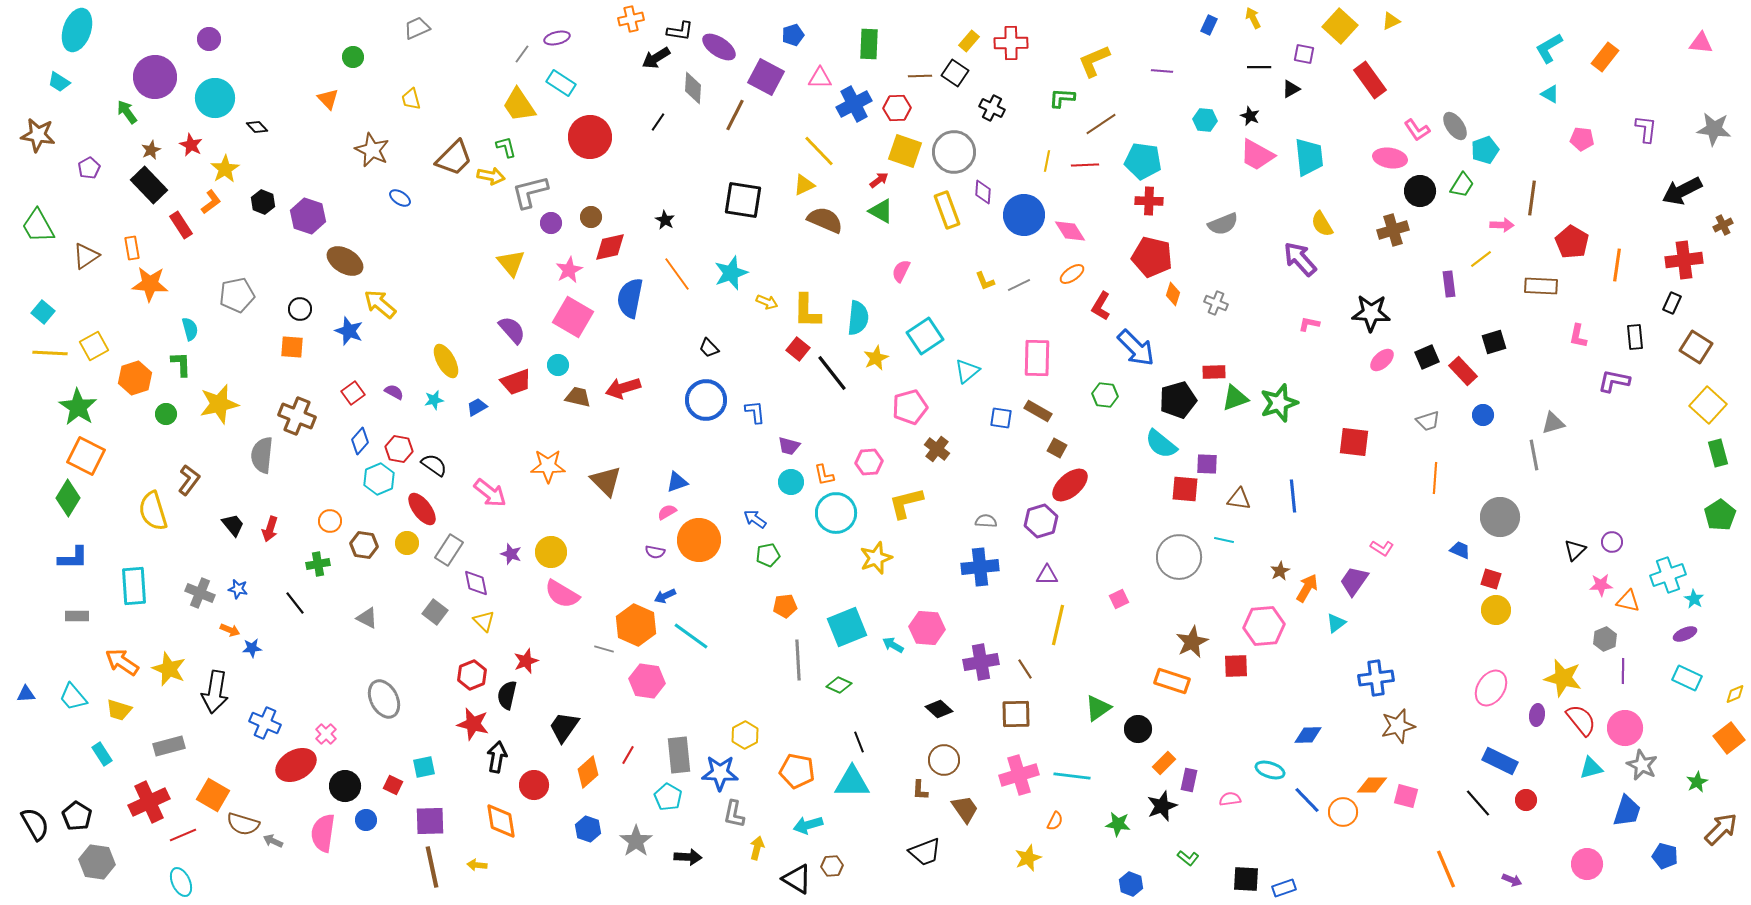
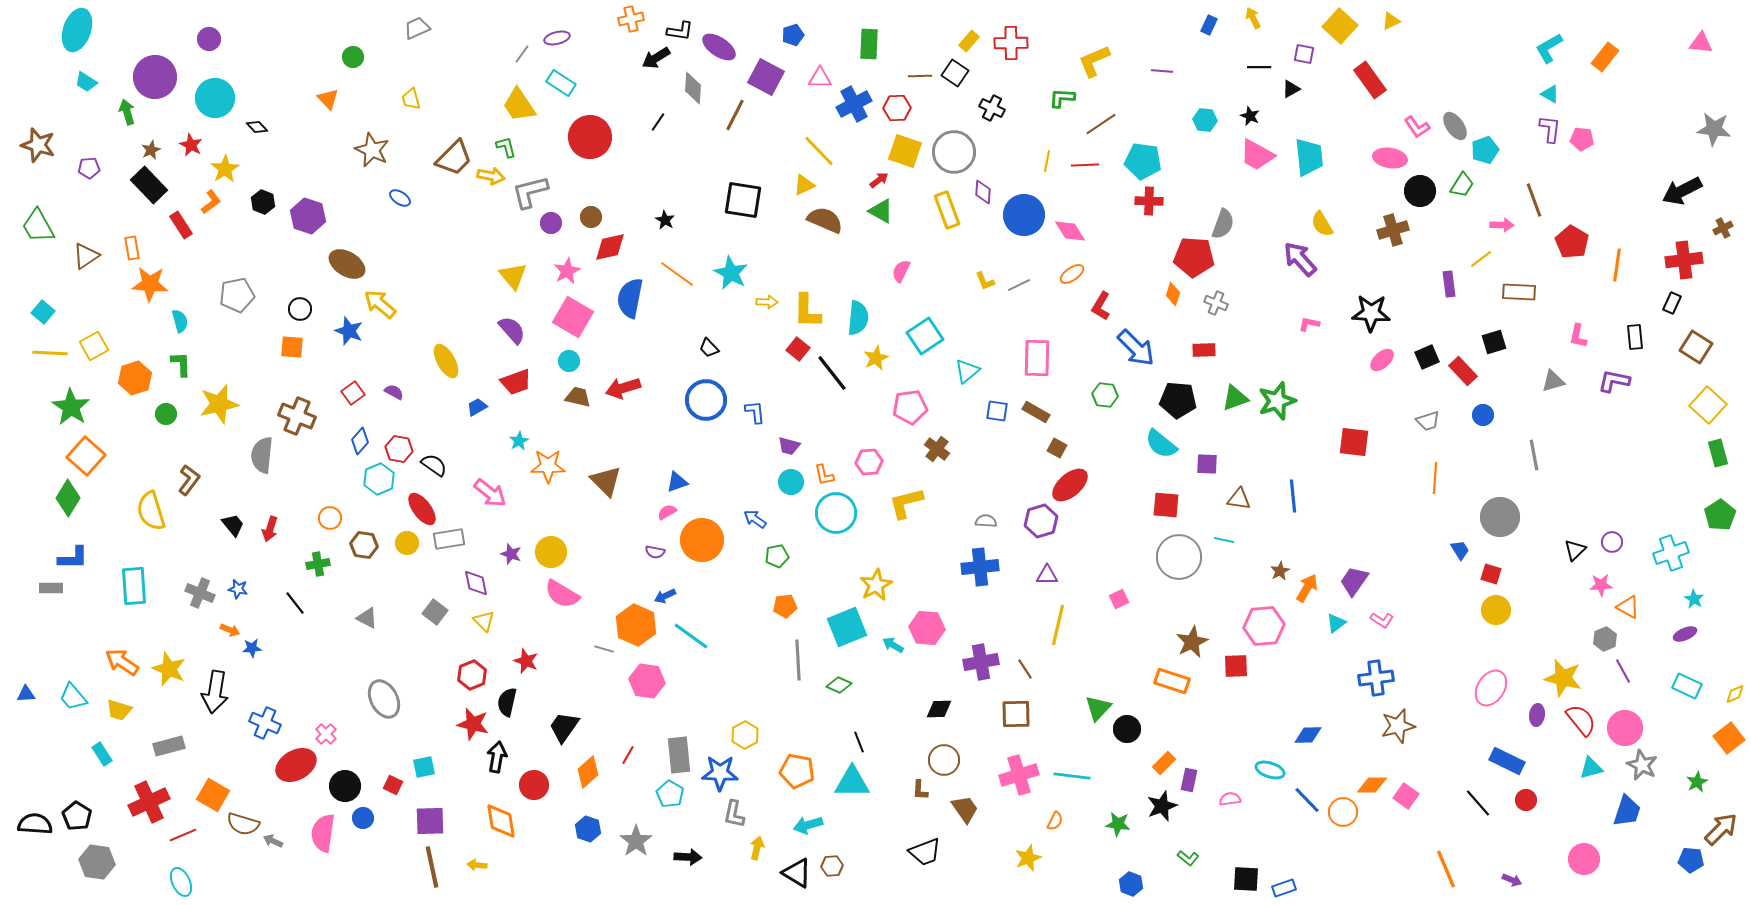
cyan trapezoid at (59, 82): moved 27 px right
green arrow at (127, 112): rotated 20 degrees clockwise
purple L-shape at (1646, 129): moved 96 px left
pink L-shape at (1417, 130): moved 3 px up
brown star at (38, 135): moved 10 px down; rotated 8 degrees clockwise
purple pentagon at (89, 168): rotated 25 degrees clockwise
brown line at (1532, 198): moved 2 px right, 2 px down; rotated 28 degrees counterclockwise
gray semicircle at (1223, 224): rotated 48 degrees counterclockwise
brown cross at (1723, 225): moved 3 px down
red pentagon at (1152, 257): moved 42 px right; rotated 9 degrees counterclockwise
brown ellipse at (345, 261): moved 2 px right, 3 px down
yellow triangle at (511, 263): moved 2 px right, 13 px down
pink star at (569, 270): moved 2 px left, 1 px down
cyan star at (731, 273): rotated 24 degrees counterclockwise
orange line at (677, 274): rotated 18 degrees counterclockwise
brown rectangle at (1541, 286): moved 22 px left, 6 px down
yellow arrow at (767, 302): rotated 20 degrees counterclockwise
cyan semicircle at (190, 329): moved 10 px left, 8 px up
cyan circle at (558, 365): moved 11 px right, 4 px up
red rectangle at (1214, 372): moved 10 px left, 22 px up
cyan star at (434, 400): moved 85 px right, 41 px down; rotated 18 degrees counterclockwise
black pentagon at (1178, 400): rotated 21 degrees clockwise
green star at (1279, 403): moved 2 px left, 2 px up
green star at (78, 407): moved 7 px left
pink pentagon at (910, 407): rotated 8 degrees clockwise
brown rectangle at (1038, 411): moved 2 px left, 1 px down
blue square at (1001, 418): moved 4 px left, 7 px up
gray triangle at (1553, 423): moved 42 px up
orange square at (86, 456): rotated 15 degrees clockwise
red square at (1185, 489): moved 19 px left, 16 px down
yellow semicircle at (153, 511): moved 2 px left
orange circle at (330, 521): moved 3 px up
orange circle at (699, 540): moved 3 px right
pink L-shape at (1382, 548): moved 72 px down
gray rectangle at (449, 550): moved 11 px up; rotated 48 degrees clockwise
blue trapezoid at (1460, 550): rotated 35 degrees clockwise
green pentagon at (768, 555): moved 9 px right, 1 px down
yellow star at (876, 558): moved 27 px down; rotated 8 degrees counterclockwise
cyan cross at (1668, 575): moved 3 px right, 22 px up
red square at (1491, 579): moved 5 px up
orange triangle at (1628, 601): moved 6 px down; rotated 15 degrees clockwise
gray rectangle at (77, 616): moved 26 px left, 28 px up
red star at (526, 661): rotated 30 degrees counterclockwise
purple line at (1623, 671): rotated 30 degrees counterclockwise
cyan rectangle at (1687, 678): moved 8 px down
black semicircle at (507, 695): moved 7 px down
green triangle at (1098, 708): rotated 12 degrees counterclockwise
black diamond at (939, 709): rotated 44 degrees counterclockwise
black circle at (1138, 729): moved 11 px left
blue rectangle at (1500, 761): moved 7 px right
pink square at (1406, 796): rotated 20 degrees clockwise
cyan pentagon at (668, 797): moved 2 px right, 3 px up
blue circle at (366, 820): moved 3 px left, 2 px up
black semicircle at (35, 824): rotated 56 degrees counterclockwise
blue pentagon at (1665, 856): moved 26 px right, 4 px down; rotated 10 degrees counterclockwise
pink circle at (1587, 864): moved 3 px left, 5 px up
black triangle at (797, 879): moved 6 px up
